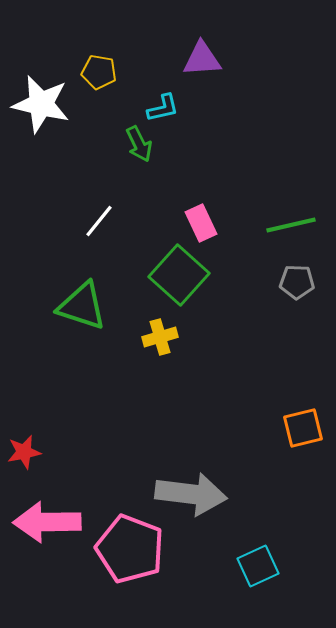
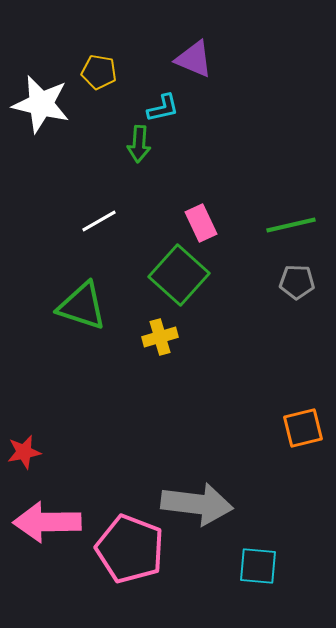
purple triangle: moved 8 px left; rotated 27 degrees clockwise
green arrow: rotated 30 degrees clockwise
white line: rotated 21 degrees clockwise
gray arrow: moved 6 px right, 10 px down
cyan square: rotated 30 degrees clockwise
